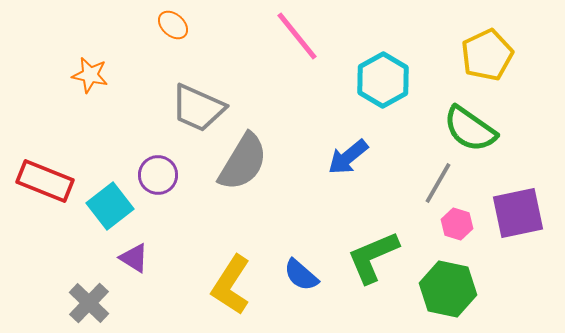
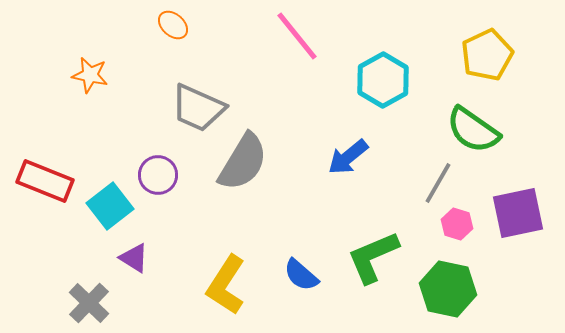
green semicircle: moved 3 px right, 1 px down
yellow L-shape: moved 5 px left
